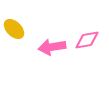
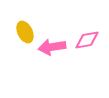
yellow ellipse: moved 11 px right, 3 px down; rotated 20 degrees clockwise
